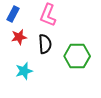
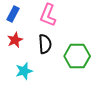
red star: moved 4 px left, 3 px down; rotated 14 degrees counterclockwise
